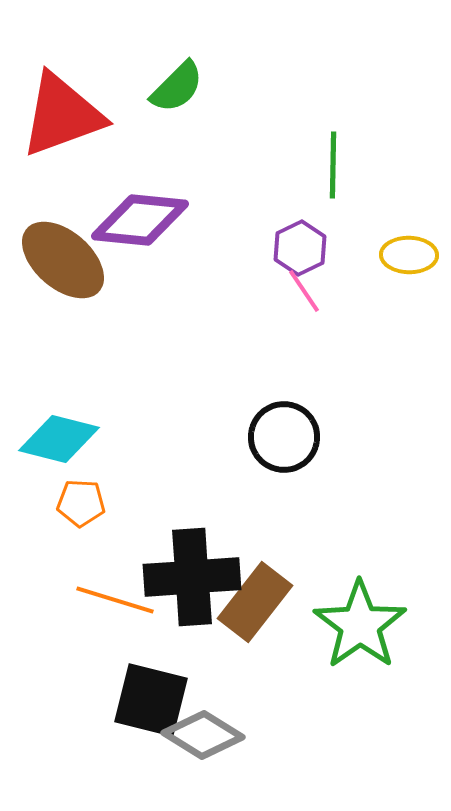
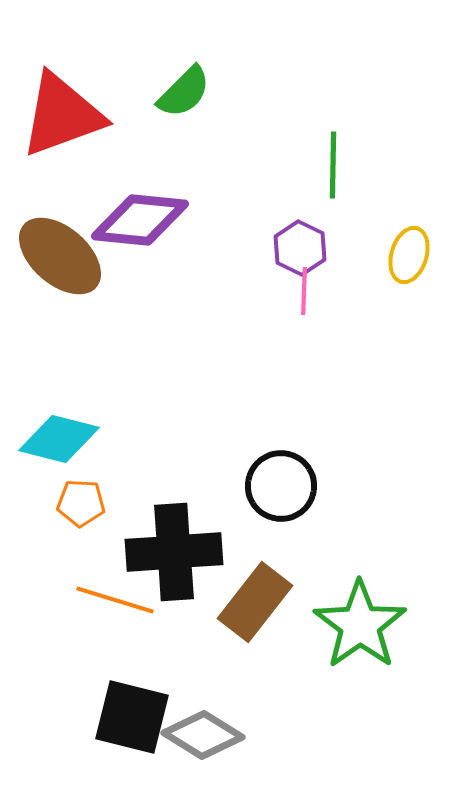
green semicircle: moved 7 px right, 5 px down
purple hexagon: rotated 8 degrees counterclockwise
yellow ellipse: rotated 74 degrees counterclockwise
brown ellipse: moved 3 px left, 4 px up
pink line: rotated 36 degrees clockwise
black circle: moved 3 px left, 49 px down
black cross: moved 18 px left, 25 px up
black square: moved 19 px left, 17 px down
